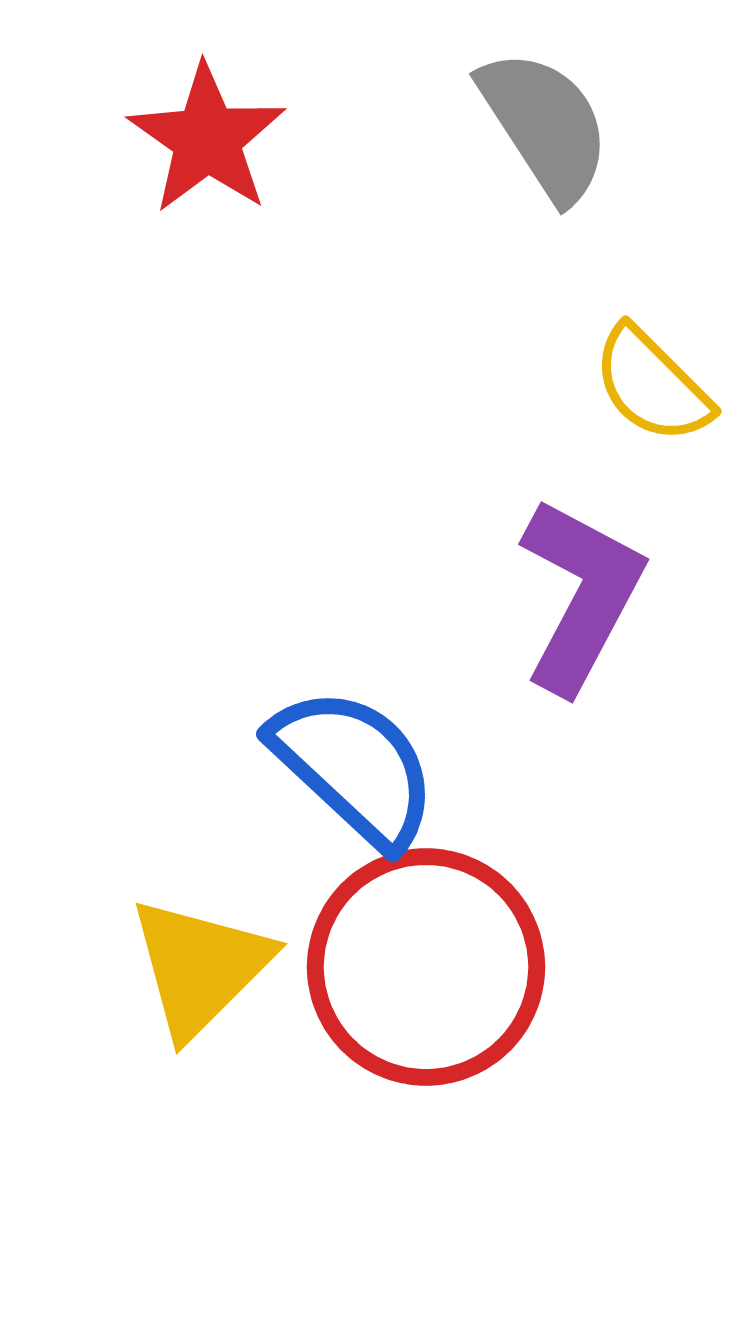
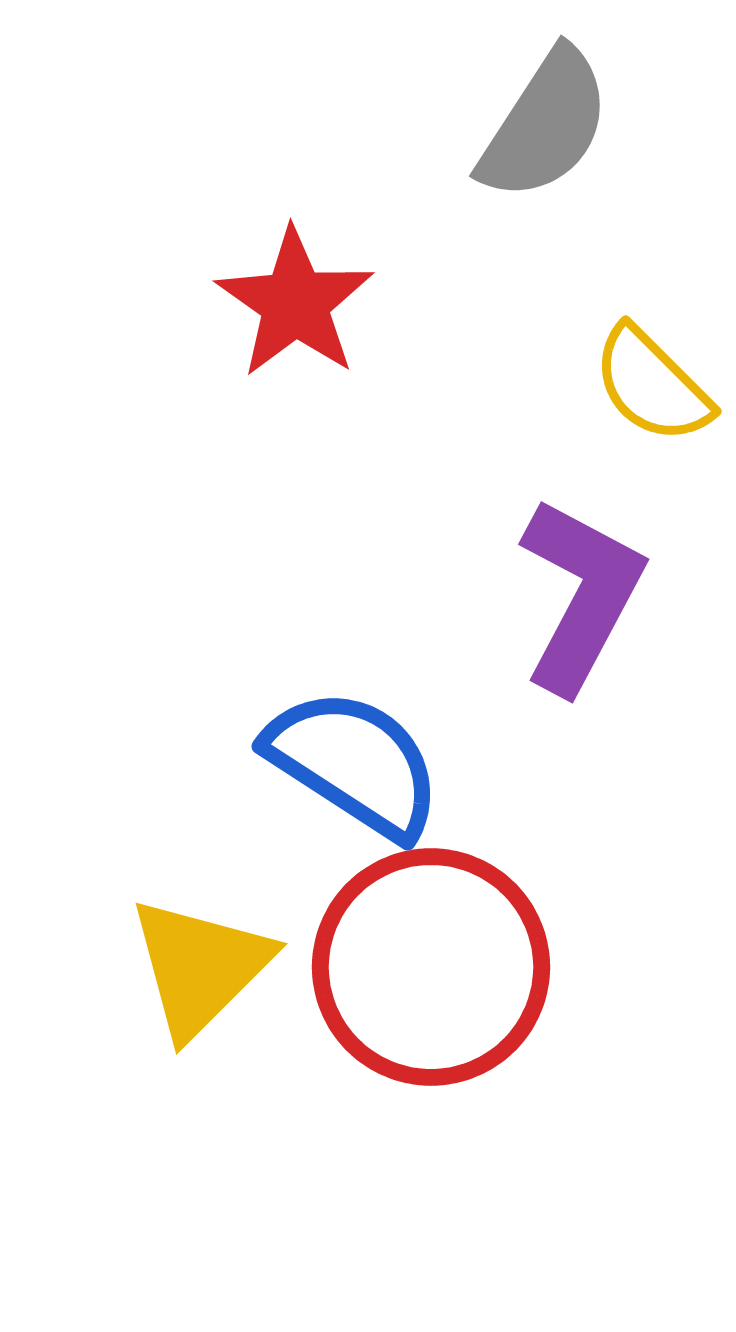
gray semicircle: rotated 66 degrees clockwise
red star: moved 88 px right, 164 px down
blue semicircle: moved 4 px up; rotated 10 degrees counterclockwise
red circle: moved 5 px right
